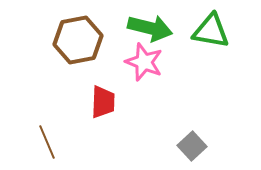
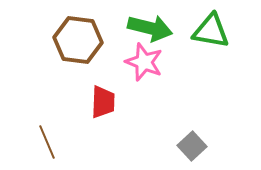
brown hexagon: rotated 18 degrees clockwise
